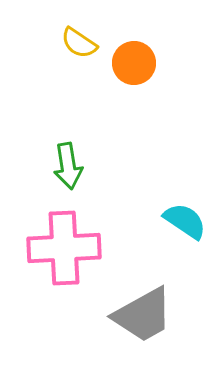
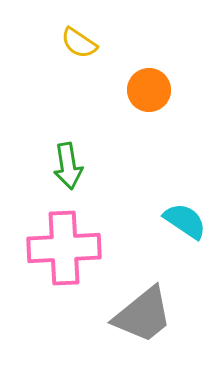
orange circle: moved 15 px right, 27 px down
gray trapezoid: rotated 10 degrees counterclockwise
